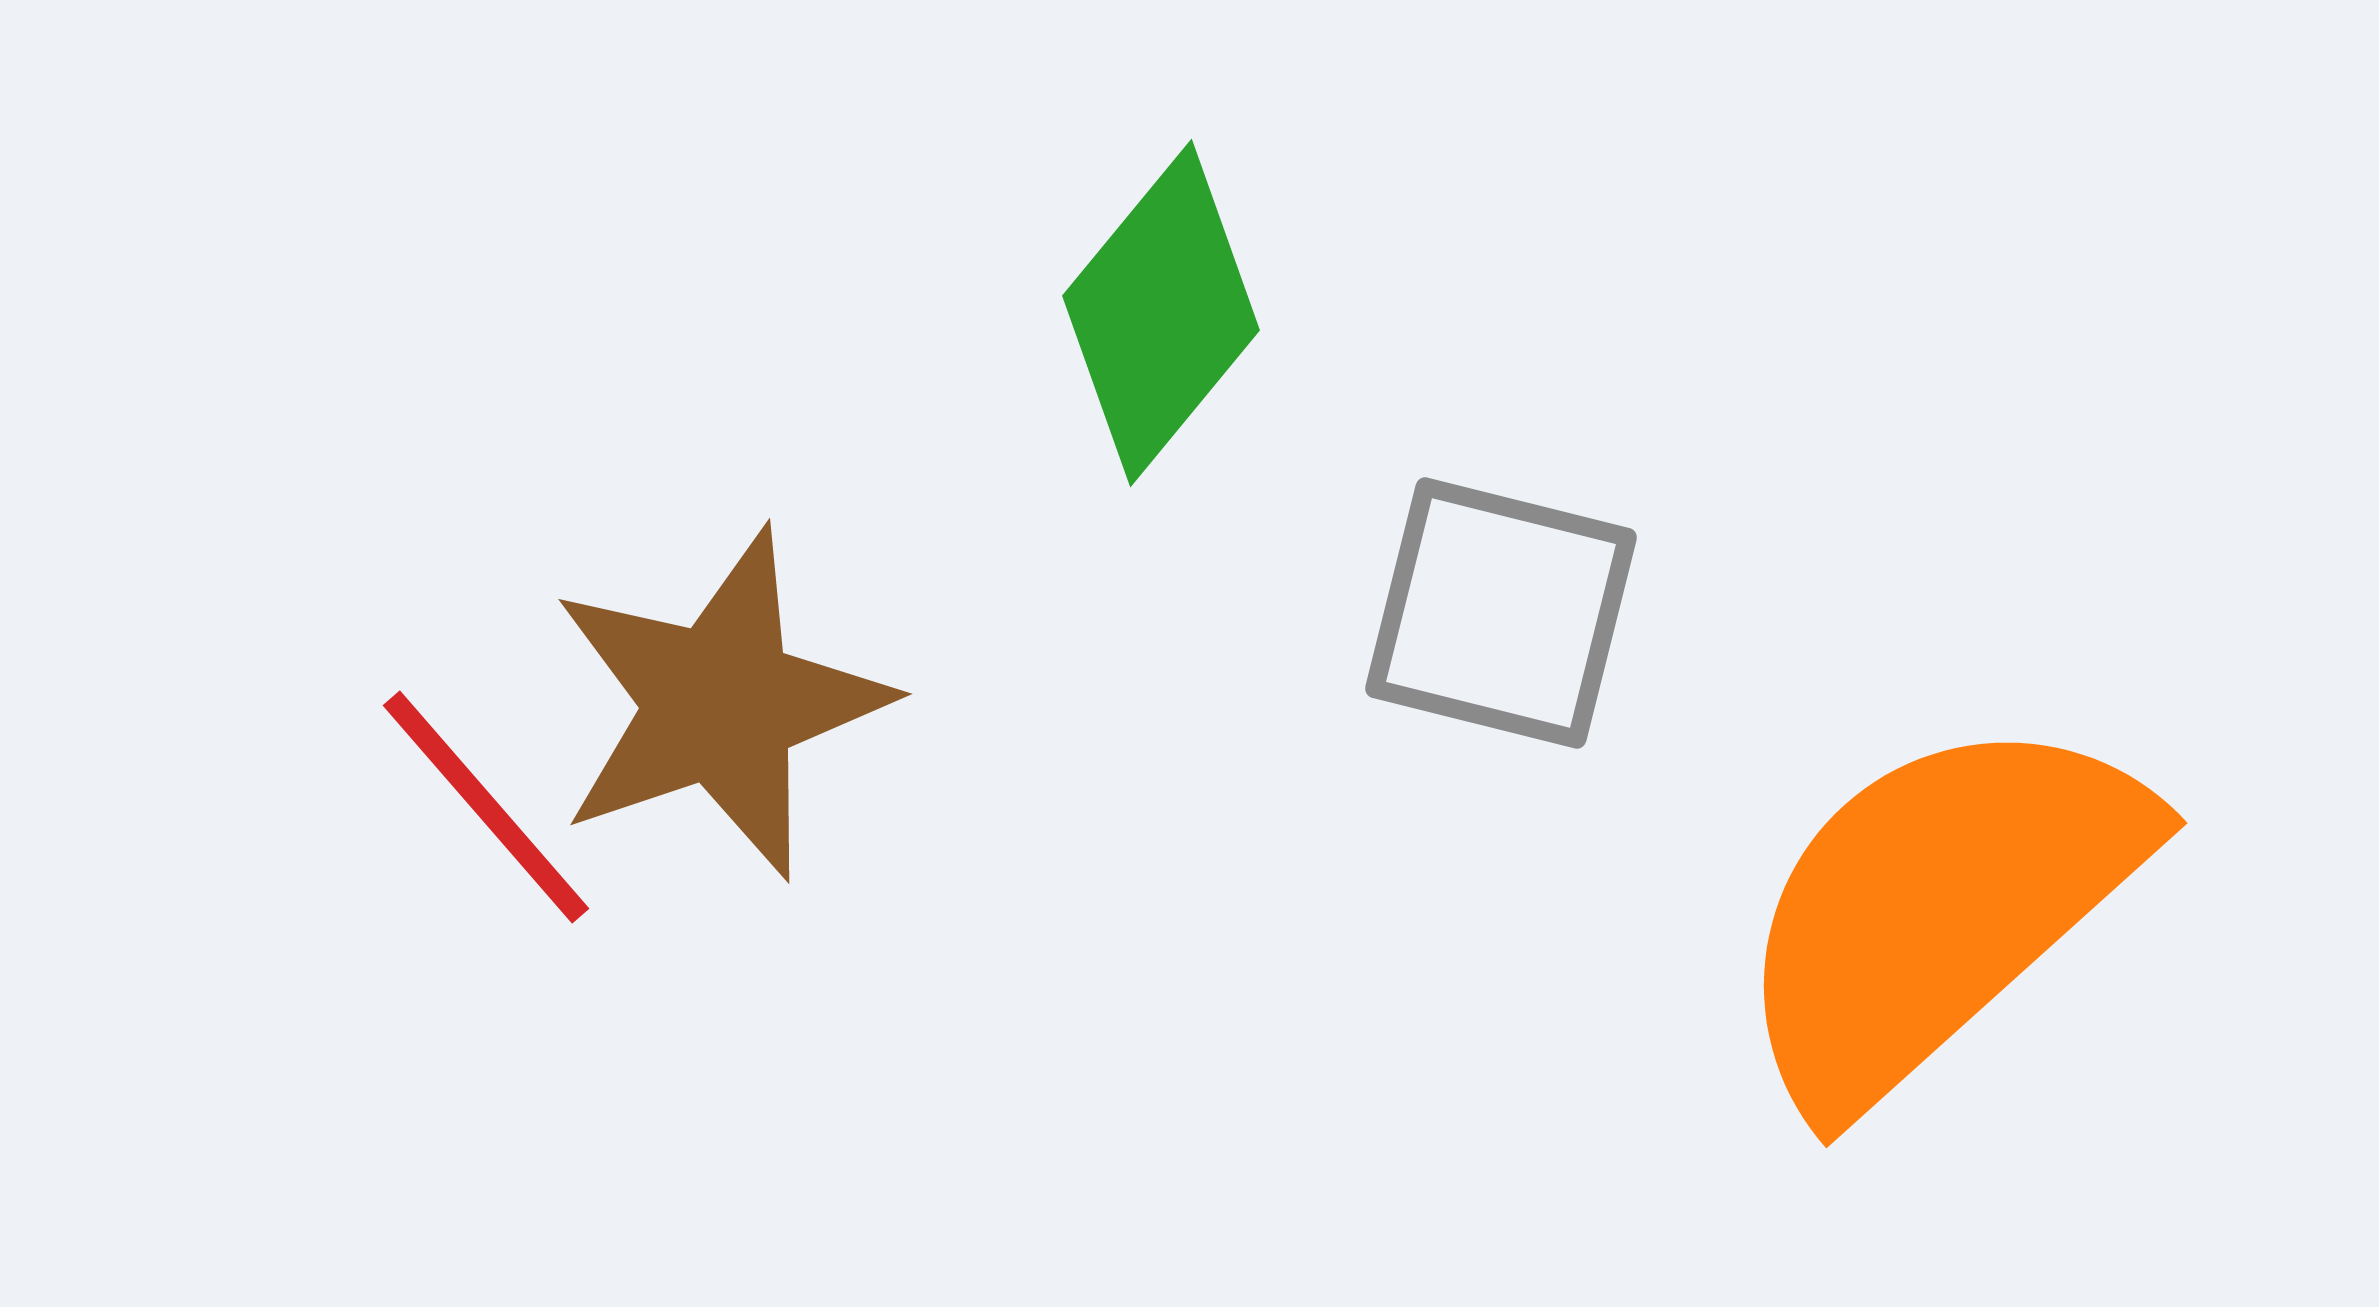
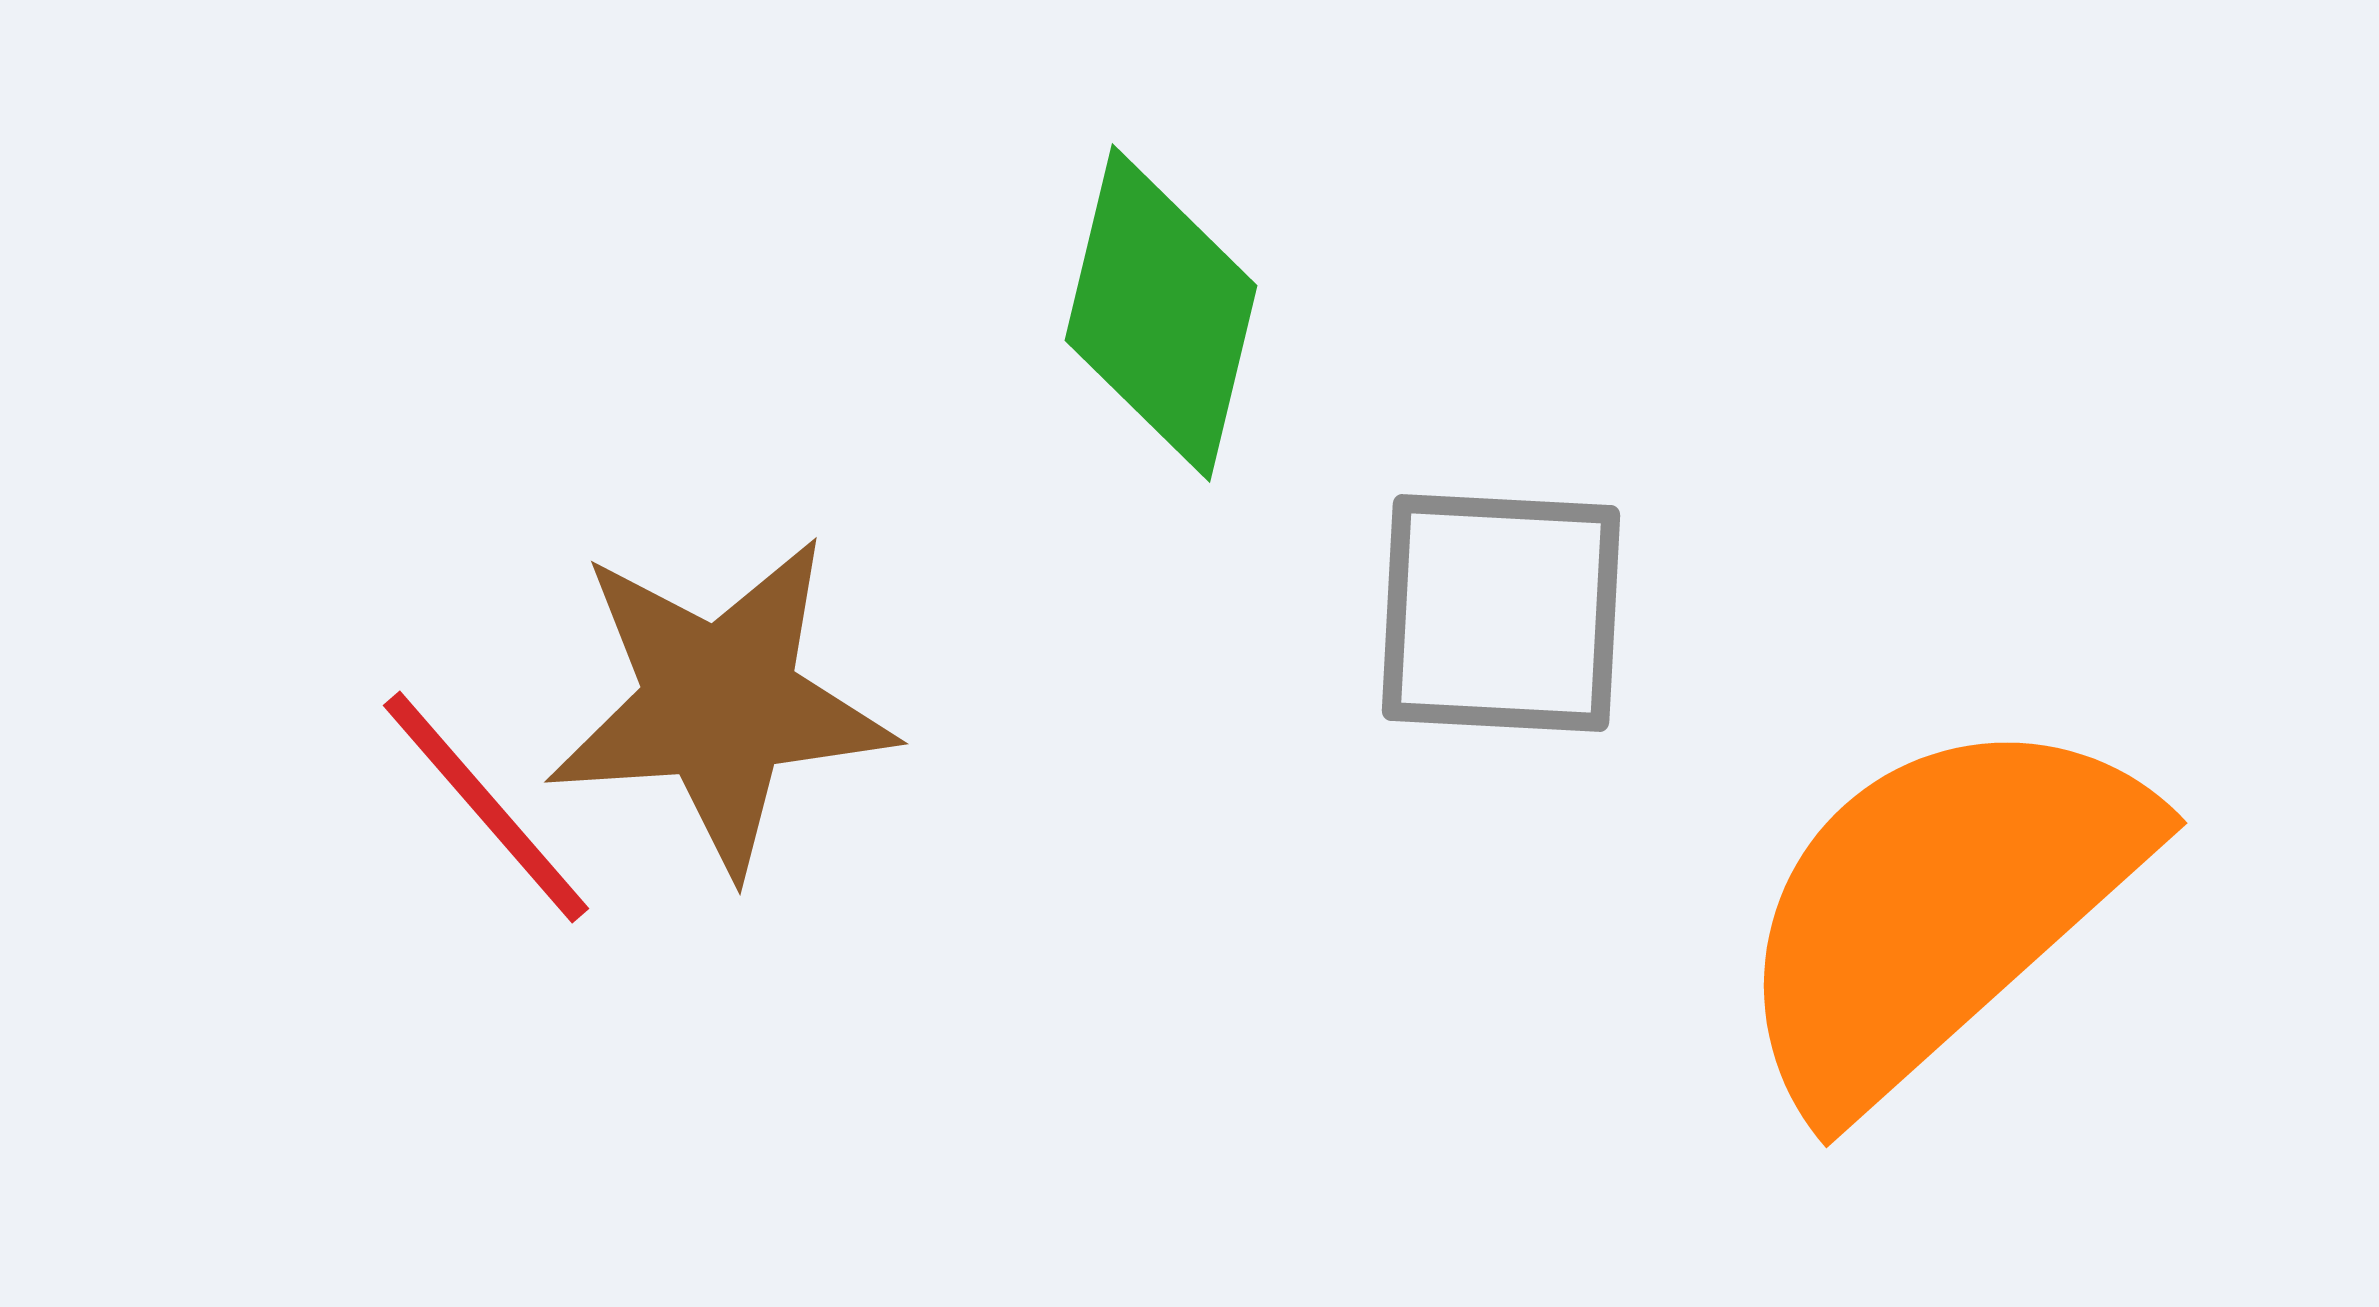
green diamond: rotated 26 degrees counterclockwise
gray square: rotated 11 degrees counterclockwise
brown star: rotated 15 degrees clockwise
